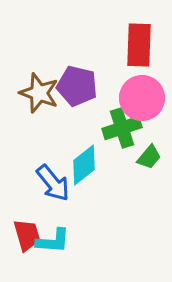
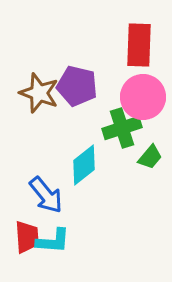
pink circle: moved 1 px right, 1 px up
green trapezoid: moved 1 px right
blue arrow: moved 7 px left, 12 px down
red trapezoid: moved 2 px down; rotated 12 degrees clockwise
